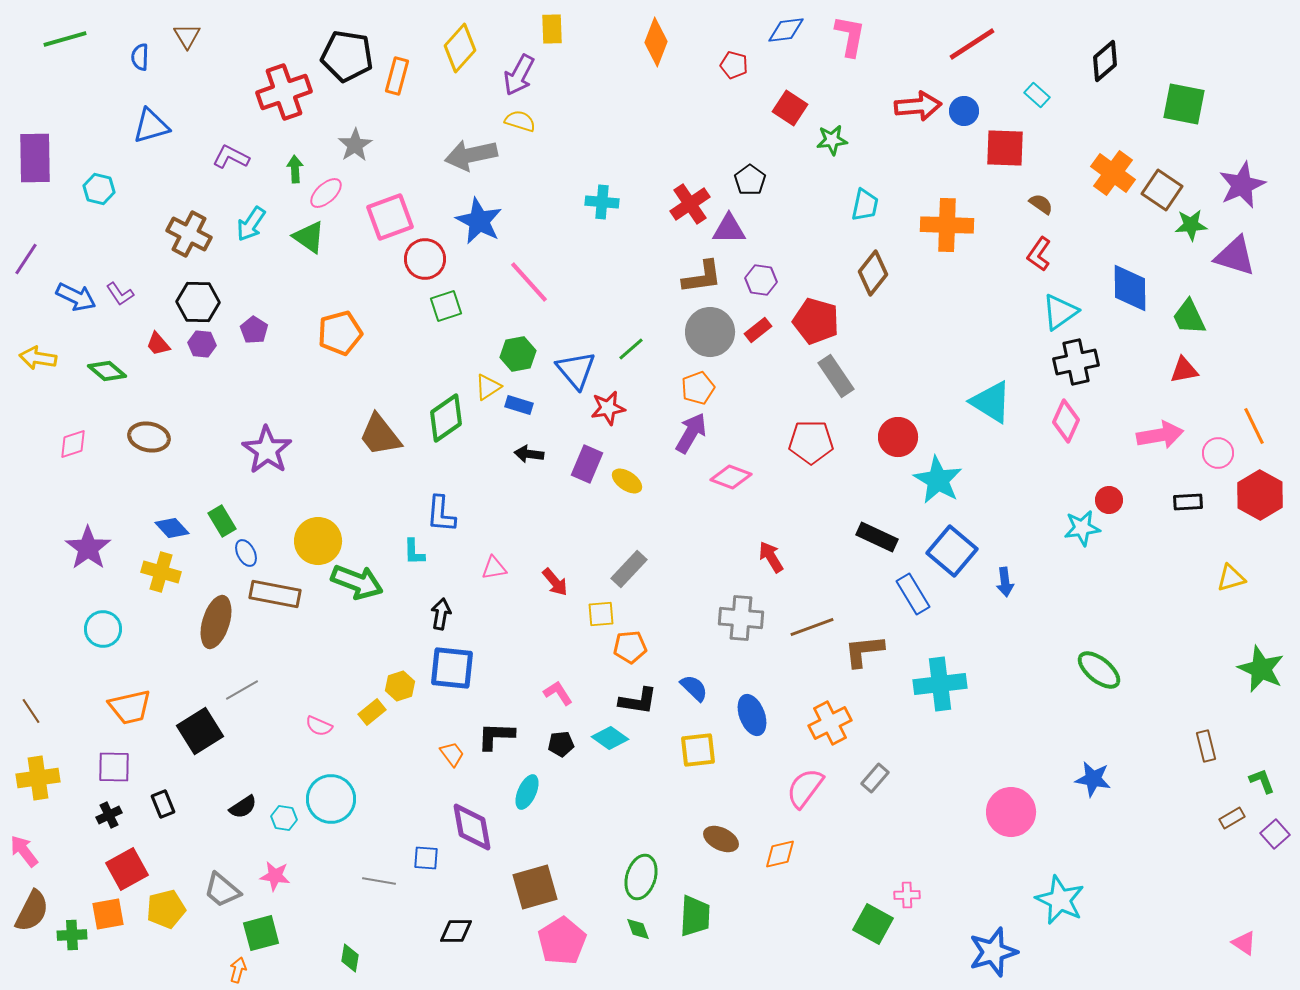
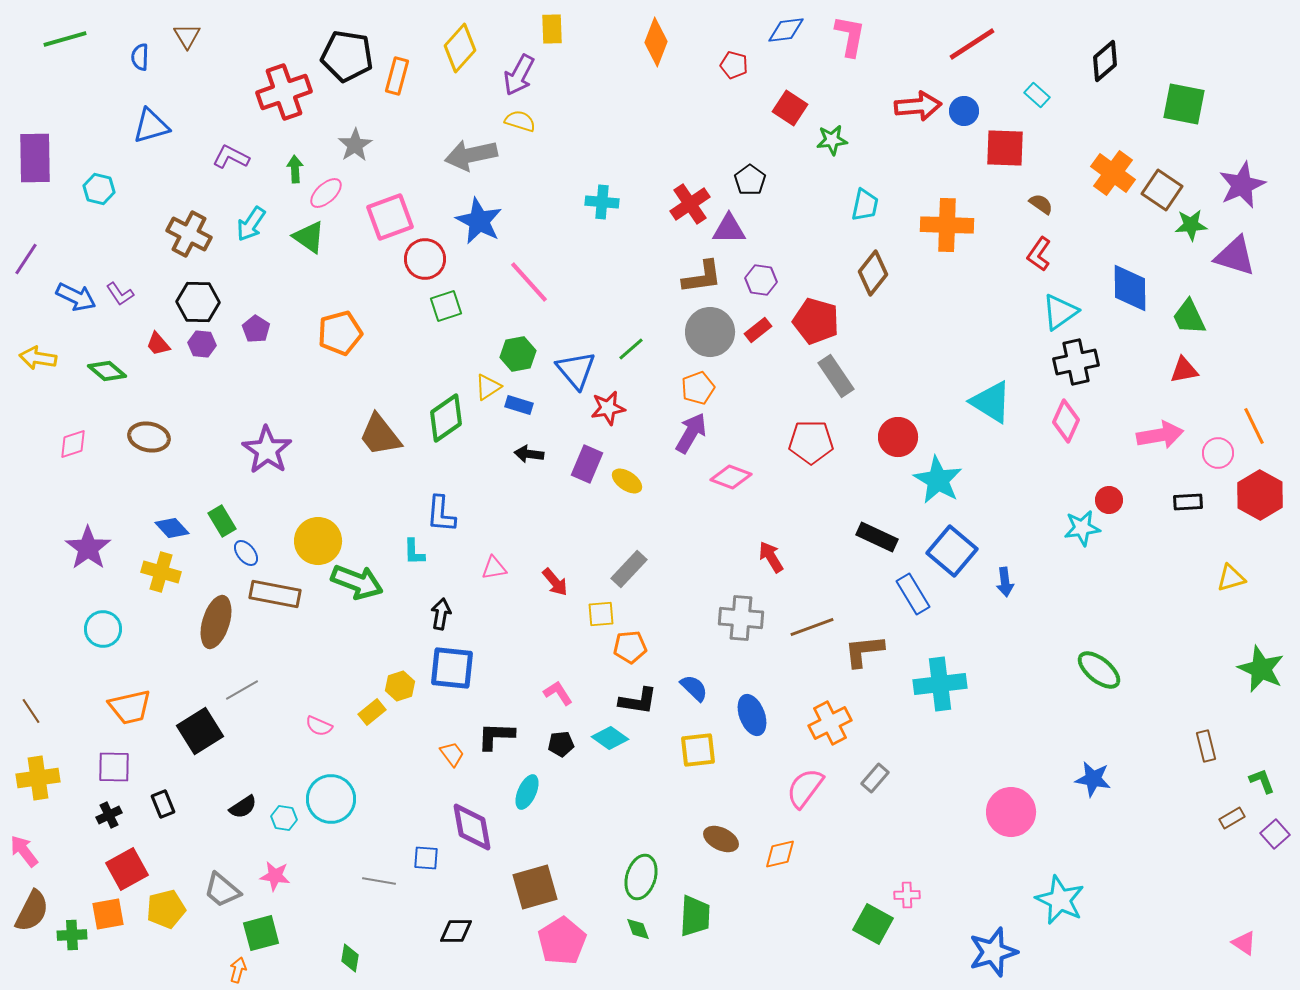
purple pentagon at (254, 330): moved 2 px right, 1 px up
blue ellipse at (246, 553): rotated 12 degrees counterclockwise
